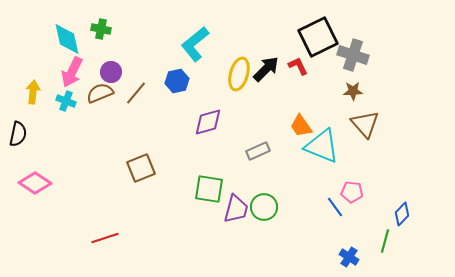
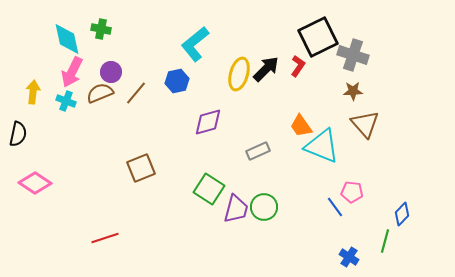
red L-shape: rotated 60 degrees clockwise
green square: rotated 24 degrees clockwise
